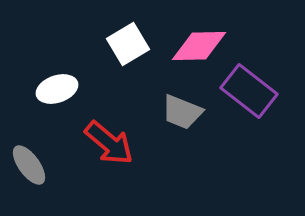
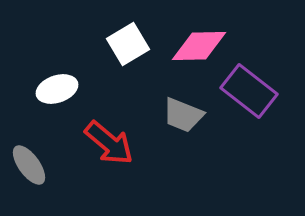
gray trapezoid: moved 1 px right, 3 px down
